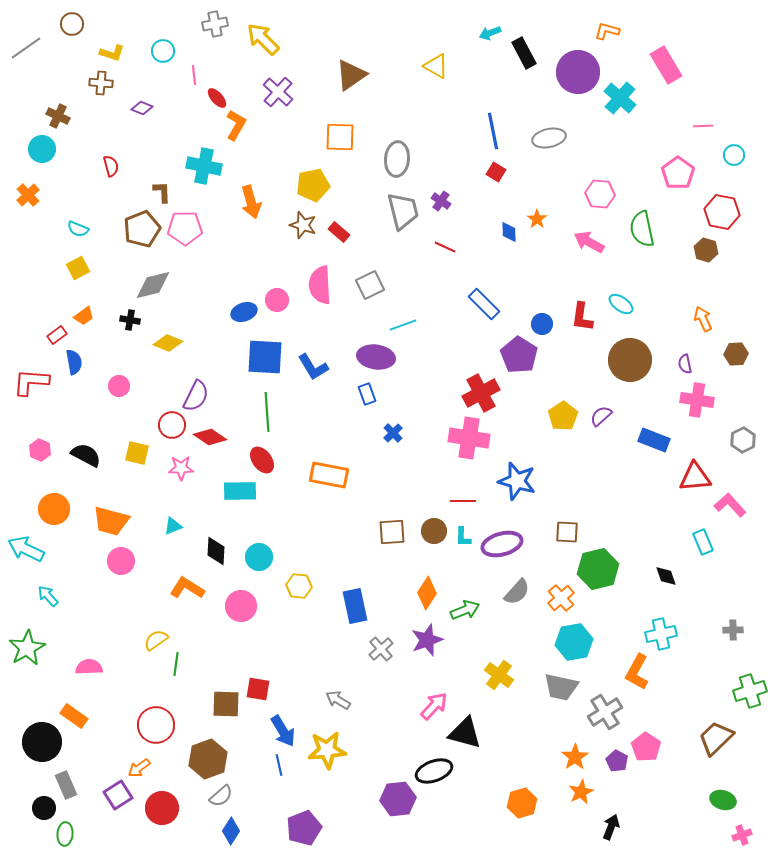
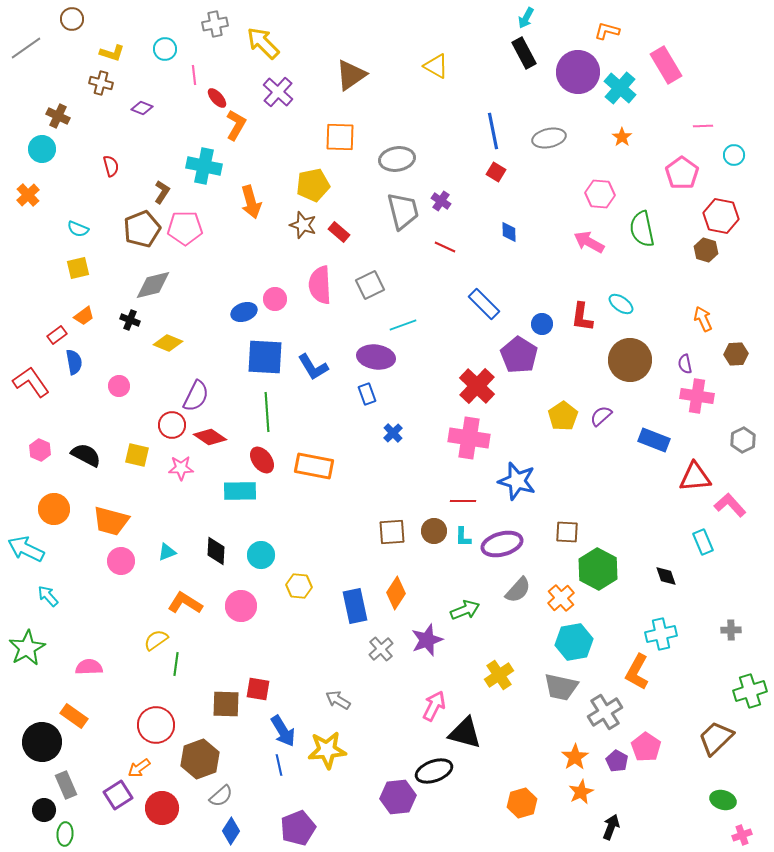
brown circle at (72, 24): moved 5 px up
cyan arrow at (490, 33): moved 36 px right, 15 px up; rotated 40 degrees counterclockwise
yellow arrow at (263, 39): moved 4 px down
cyan circle at (163, 51): moved 2 px right, 2 px up
brown cross at (101, 83): rotated 10 degrees clockwise
cyan cross at (620, 98): moved 10 px up
gray ellipse at (397, 159): rotated 76 degrees clockwise
pink pentagon at (678, 173): moved 4 px right
brown L-shape at (162, 192): rotated 35 degrees clockwise
red hexagon at (722, 212): moved 1 px left, 4 px down
orange star at (537, 219): moved 85 px right, 82 px up
yellow square at (78, 268): rotated 15 degrees clockwise
pink circle at (277, 300): moved 2 px left, 1 px up
black cross at (130, 320): rotated 12 degrees clockwise
red L-shape at (31, 382): rotated 51 degrees clockwise
red cross at (481, 393): moved 4 px left, 7 px up; rotated 18 degrees counterclockwise
pink cross at (697, 400): moved 4 px up
yellow square at (137, 453): moved 2 px down
orange rectangle at (329, 475): moved 15 px left, 9 px up
cyan triangle at (173, 526): moved 6 px left, 26 px down
cyan circle at (259, 557): moved 2 px right, 2 px up
green hexagon at (598, 569): rotated 18 degrees counterclockwise
orange L-shape at (187, 588): moved 2 px left, 15 px down
gray semicircle at (517, 592): moved 1 px right, 2 px up
orange diamond at (427, 593): moved 31 px left
gray cross at (733, 630): moved 2 px left
yellow cross at (499, 675): rotated 20 degrees clockwise
pink arrow at (434, 706): rotated 16 degrees counterclockwise
brown hexagon at (208, 759): moved 8 px left
purple hexagon at (398, 799): moved 2 px up
black circle at (44, 808): moved 2 px down
purple pentagon at (304, 828): moved 6 px left
